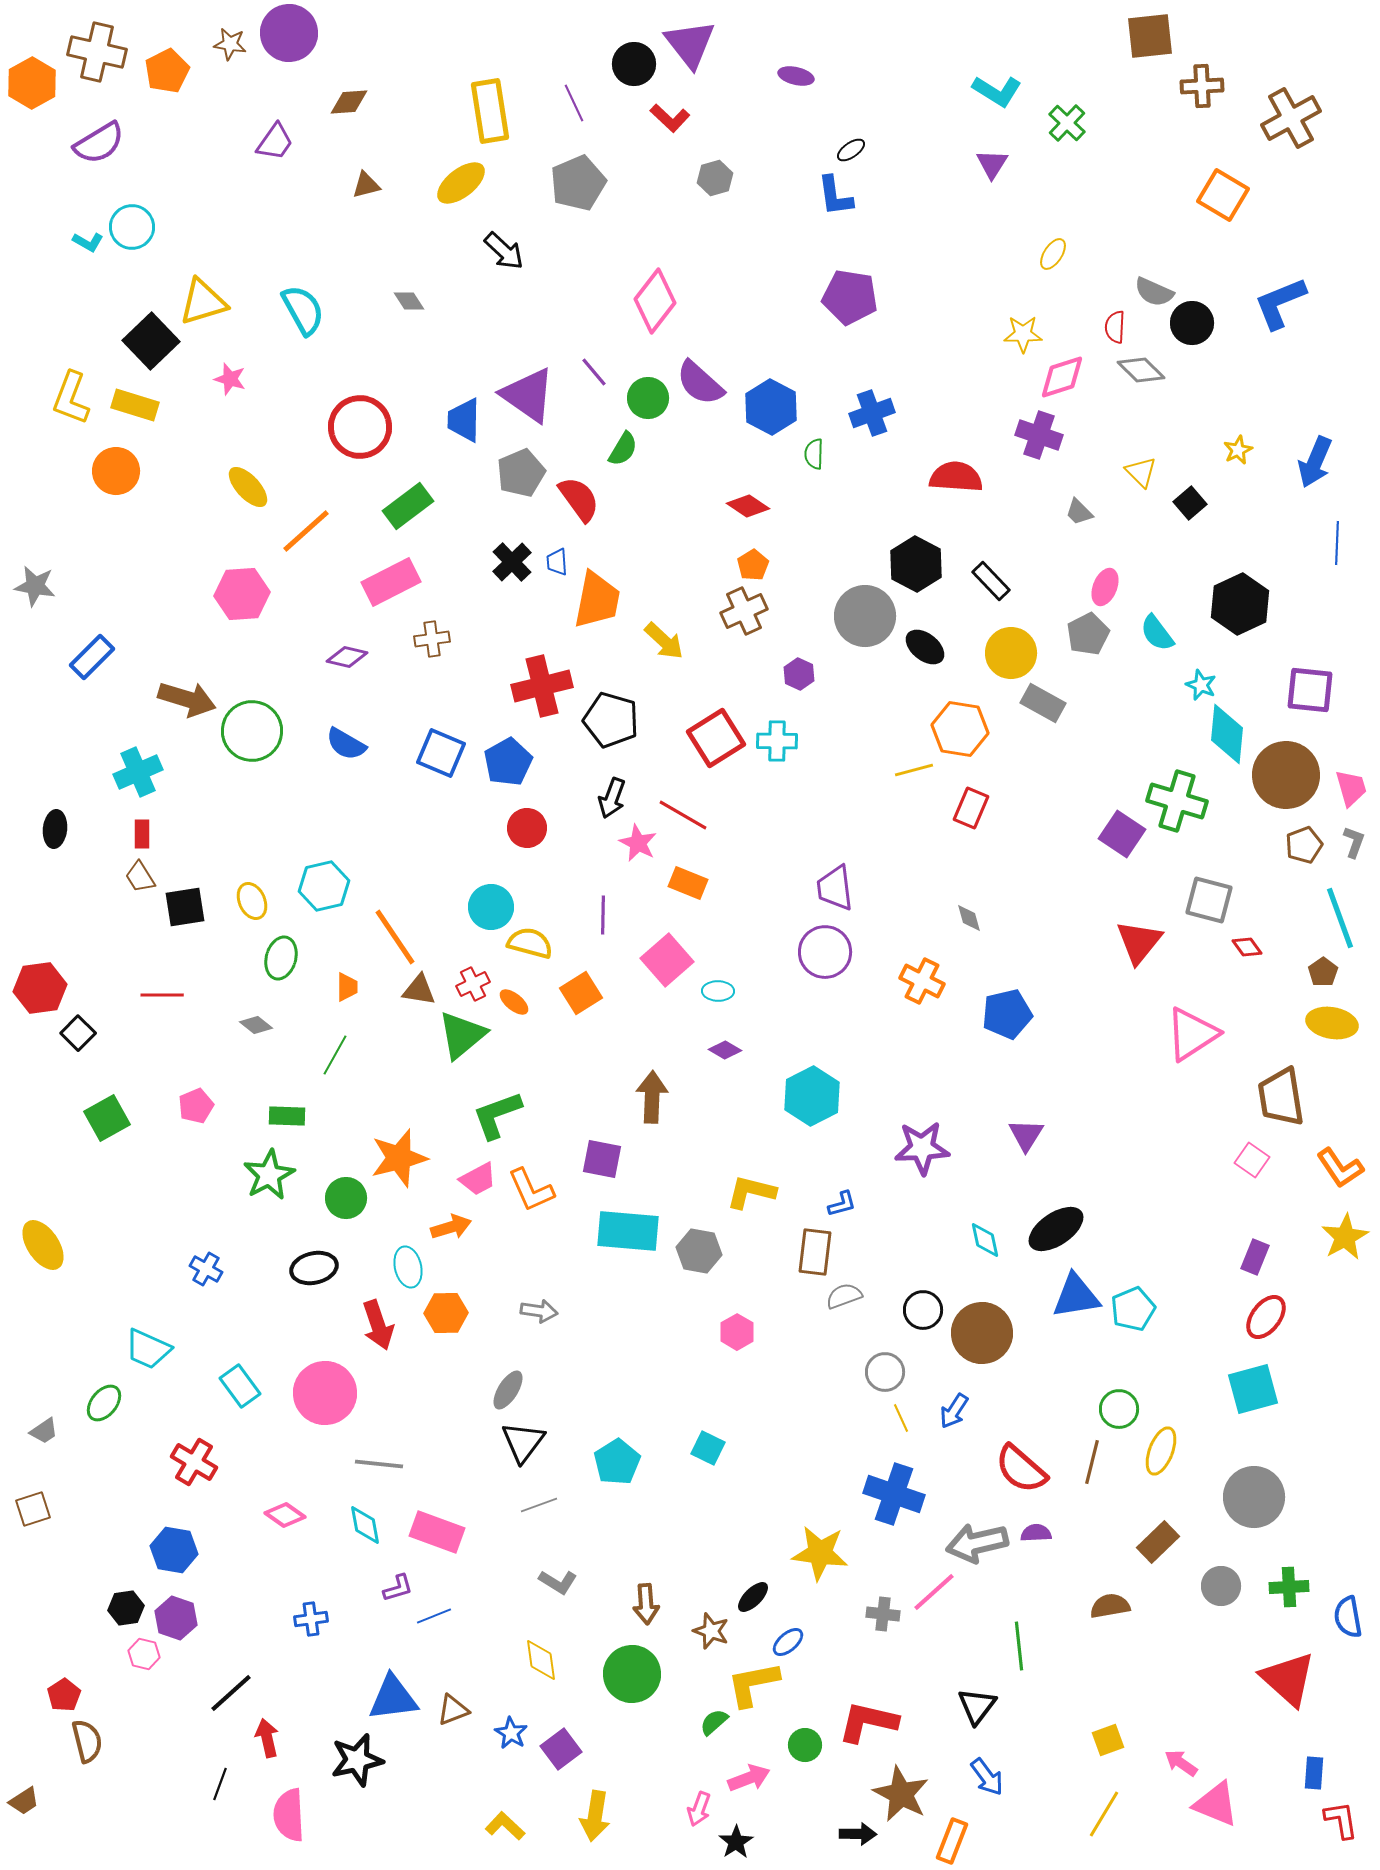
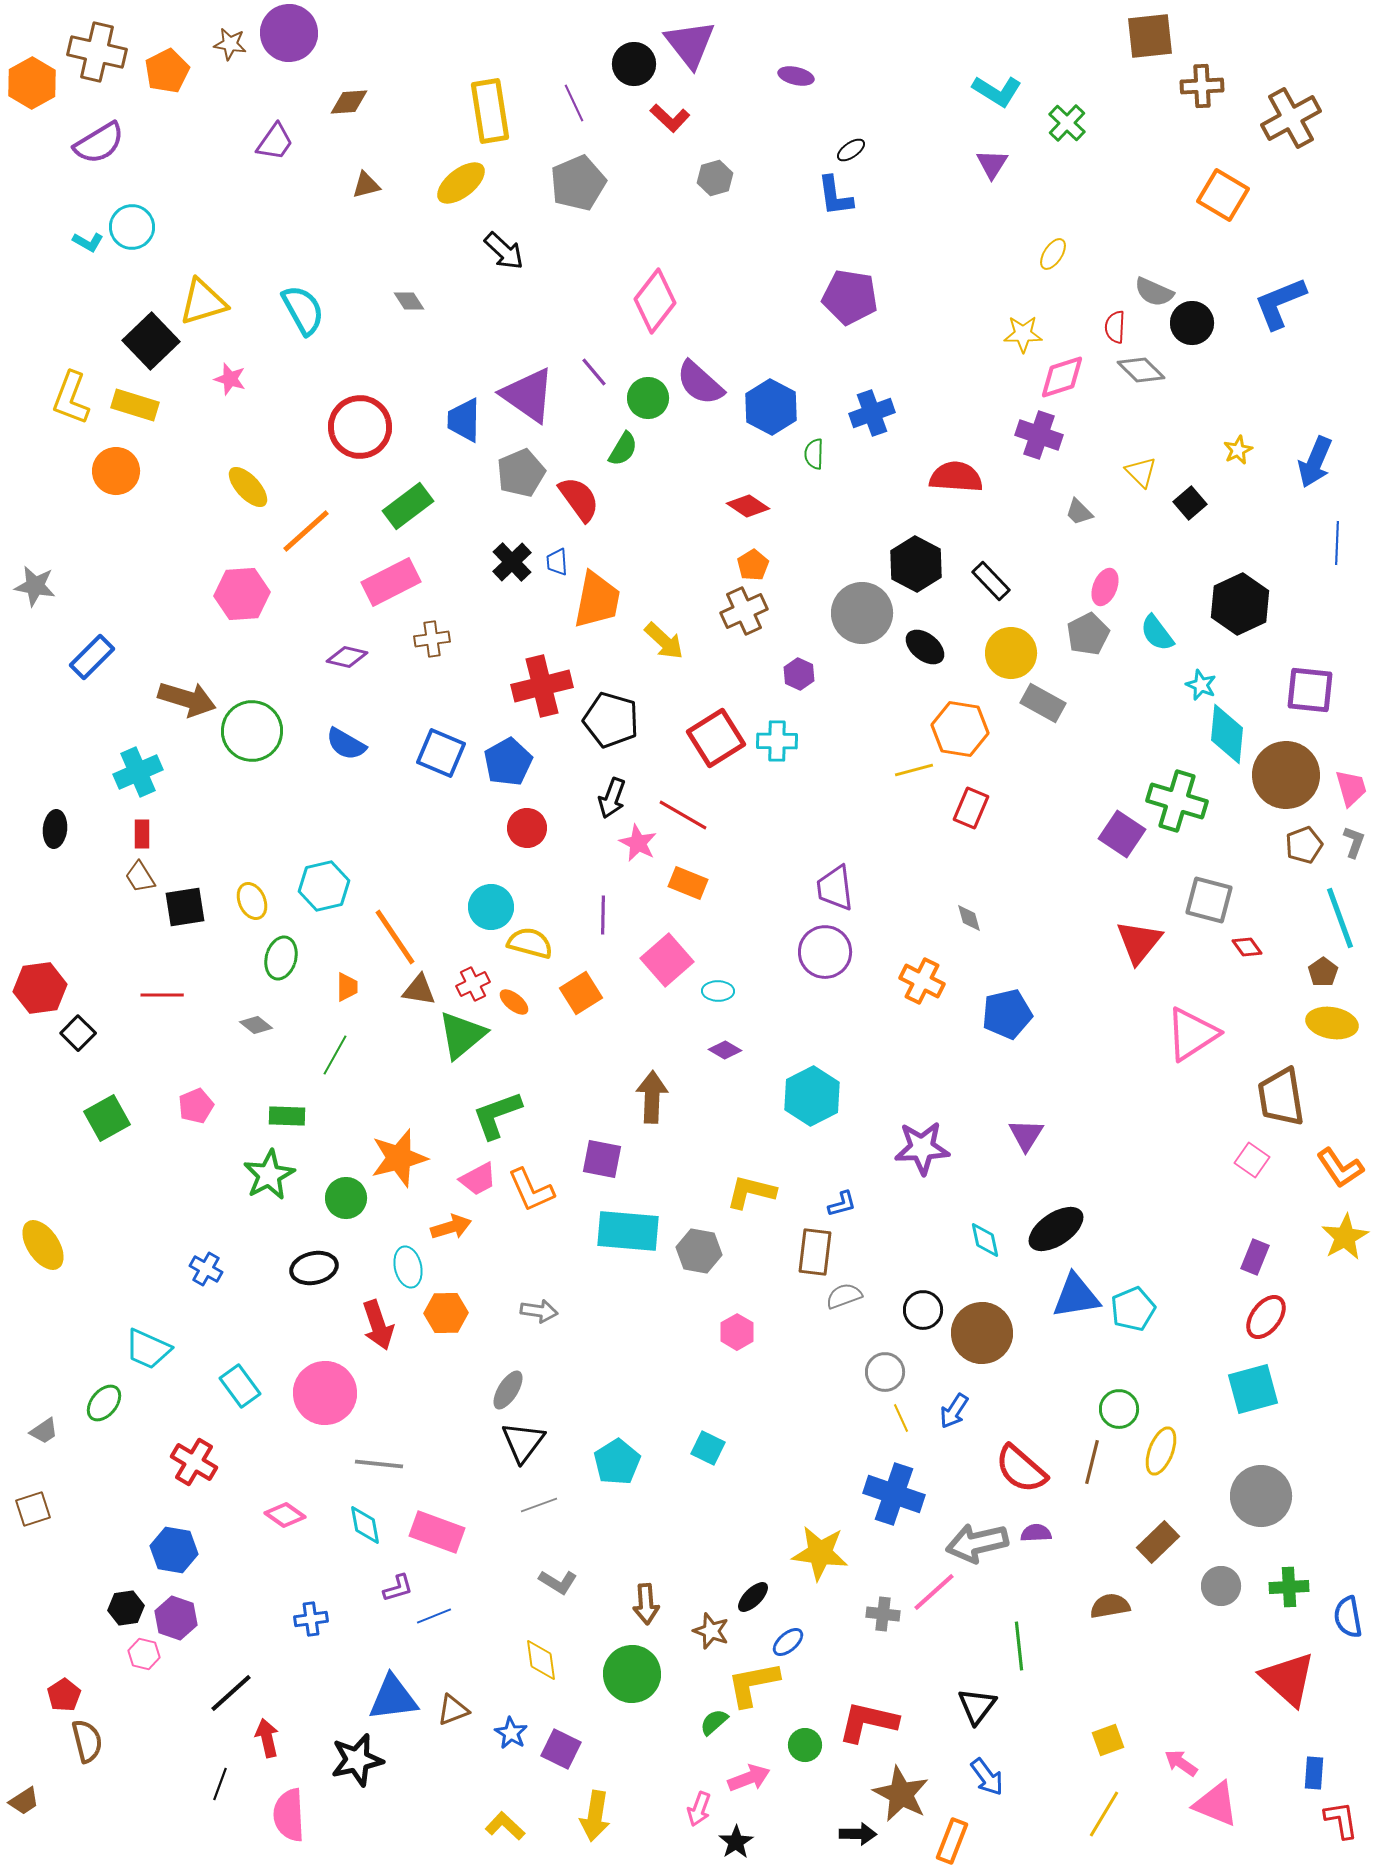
gray circle at (865, 616): moved 3 px left, 3 px up
gray circle at (1254, 1497): moved 7 px right, 1 px up
purple square at (561, 1749): rotated 27 degrees counterclockwise
